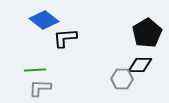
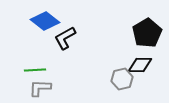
blue diamond: moved 1 px right, 1 px down
black L-shape: rotated 25 degrees counterclockwise
gray hexagon: rotated 15 degrees counterclockwise
